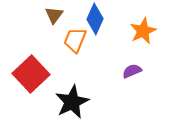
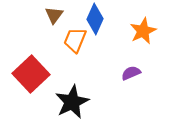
purple semicircle: moved 1 px left, 2 px down
